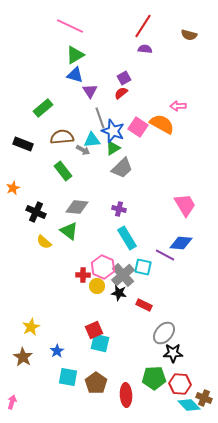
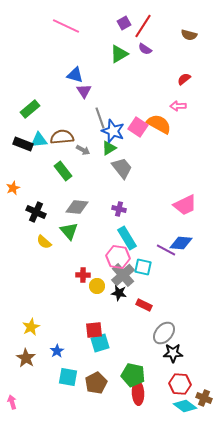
pink line at (70, 26): moved 4 px left
purple semicircle at (145, 49): rotated 152 degrees counterclockwise
green triangle at (75, 55): moved 44 px right, 1 px up
purple square at (124, 78): moved 55 px up
purple triangle at (90, 91): moved 6 px left
red semicircle at (121, 93): moved 63 px right, 14 px up
green rectangle at (43, 108): moved 13 px left, 1 px down
orange semicircle at (162, 124): moved 3 px left
cyan triangle at (92, 140): moved 53 px left
green triangle at (113, 148): moved 4 px left
gray trapezoid at (122, 168): rotated 85 degrees counterclockwise
pink trapezoid at (185, 205): rotated 95 degrees clockwise
green triangle at (69, 231): rotated 12 degrees clockwise
purple line at (165, 255): moved 1 px right, 5 px up
pink hexagon at (103, 267): moved 15 px right, 10 px up; rotated 15 degrees counterclockwise
red square at (94, 330): rotated 18 degrees clockwise
cyan square at (100, 343): rotated 30 degrees counterclockwise
brown star at (23, 357): moved 3 px right, 1 px down
green pentagon at (154, 378): moved 21 px left, 3 px up; rotated 15 degrees clockwise
brown pentagon at (96, 383): rotated 10 degrees clockwise
red ellipse at (126, 395): moved 12 px right, 2 px up
pink arrow at (12, 402): rotated 32 degrees counterclockwise
cyan diamond at (189, 405): moved 4 px left, 1 px down; rotated 10 degrees counterclockwise
